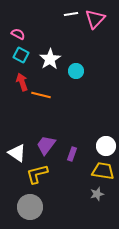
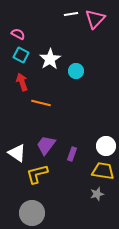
orange line: moved 8 px down
gray circle: moved 2 px right, 6 px down
